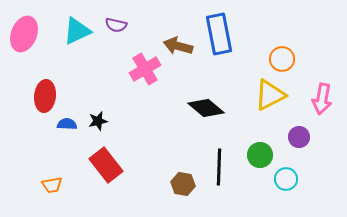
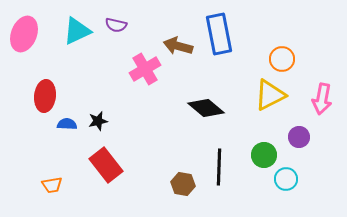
green circle: moved 4 px right
